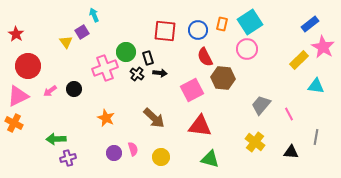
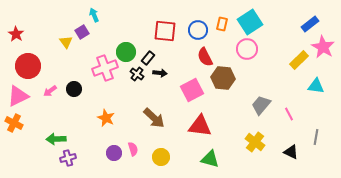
black rectangle: rotated 56 degrees clockwise
black triangle: rotated 21 degrees clockwise
